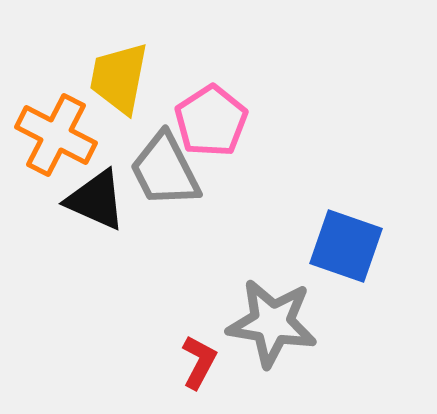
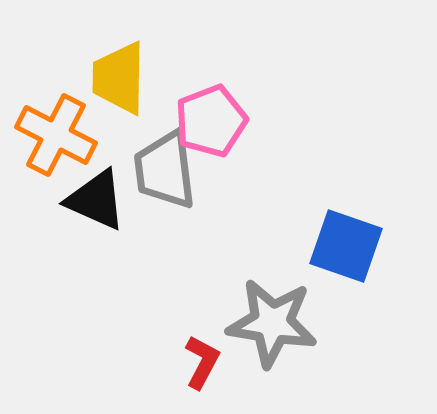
yellow trapezoid: rotated 10 degrees counterclockwise
pink pentagon: rotated 12 degrees clockwise
gray trapezoid: rotated 20 degrees clockwise
red L-shape: moved 3 px right
